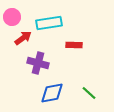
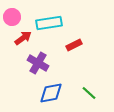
red rectangle: rotated 28 degrees counterclockwise
purple cross: rotated 15 degrees clockwise
blue diamond: moved 1 px left
